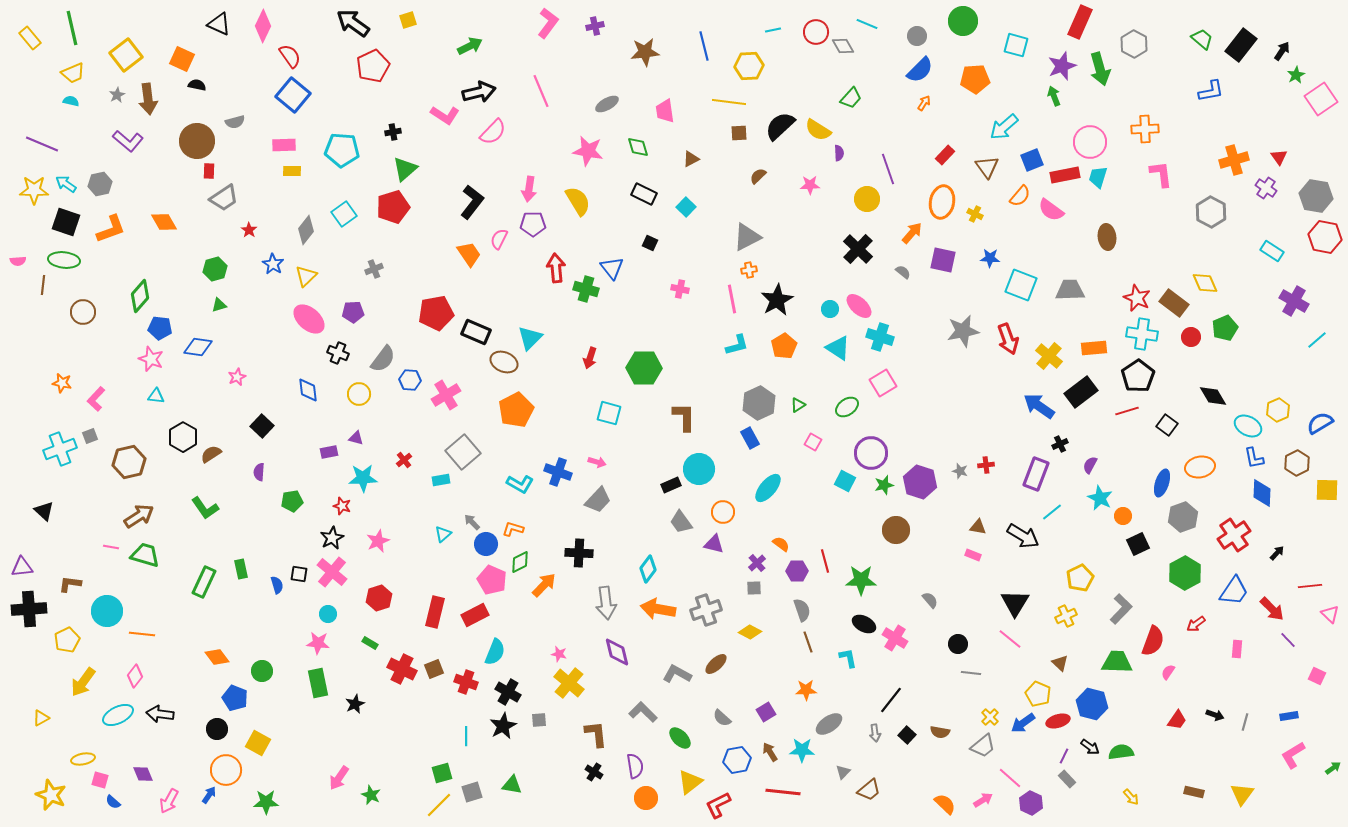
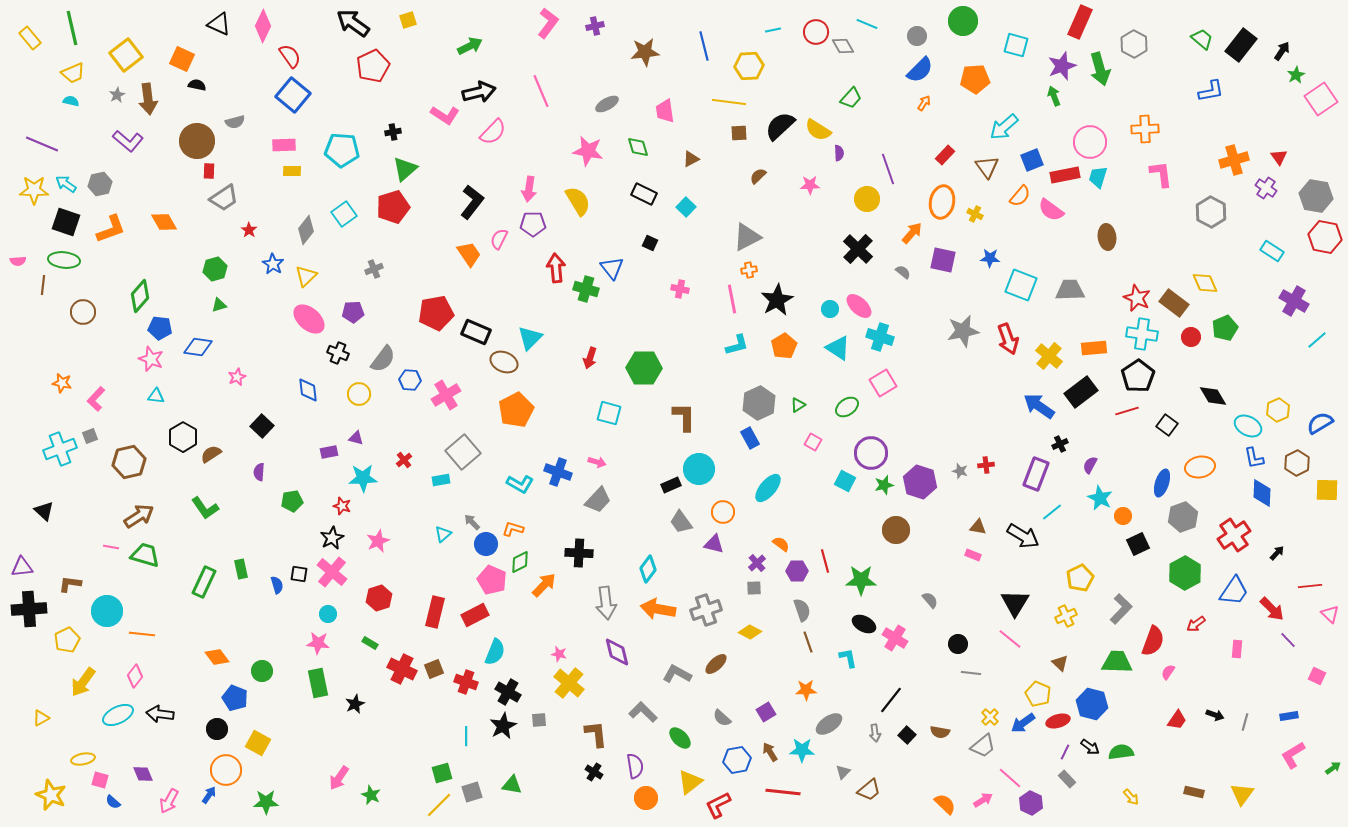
purple line at (1064, 756): moved 1 px right, 4 px up
